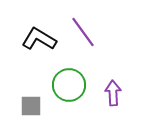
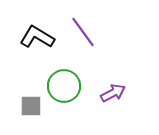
black L-shape: moved 2 px left, 2 px up
green circle: moved 5 px left, 1 px down
purple arrow: rotated 65 degrees clockwise
